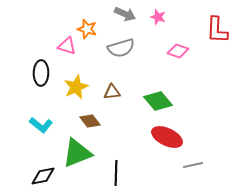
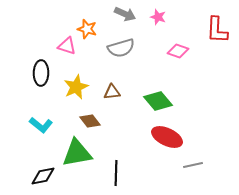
green triangle: rotated 12 degrees clockwise
